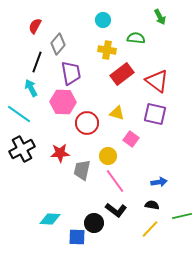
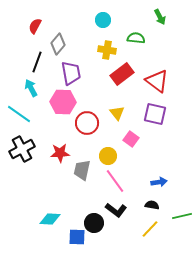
yellow triangle: rotated 35 degrees clockwise
